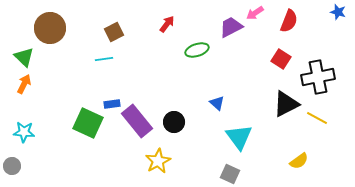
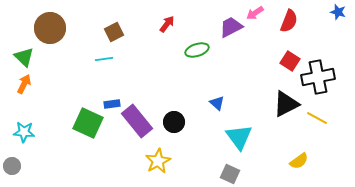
red square: moved 9 px right, 2 px down
